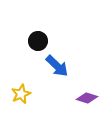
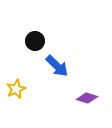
black circle: moved 3 px left
yellow star: moved 5 px left, 5 px up
